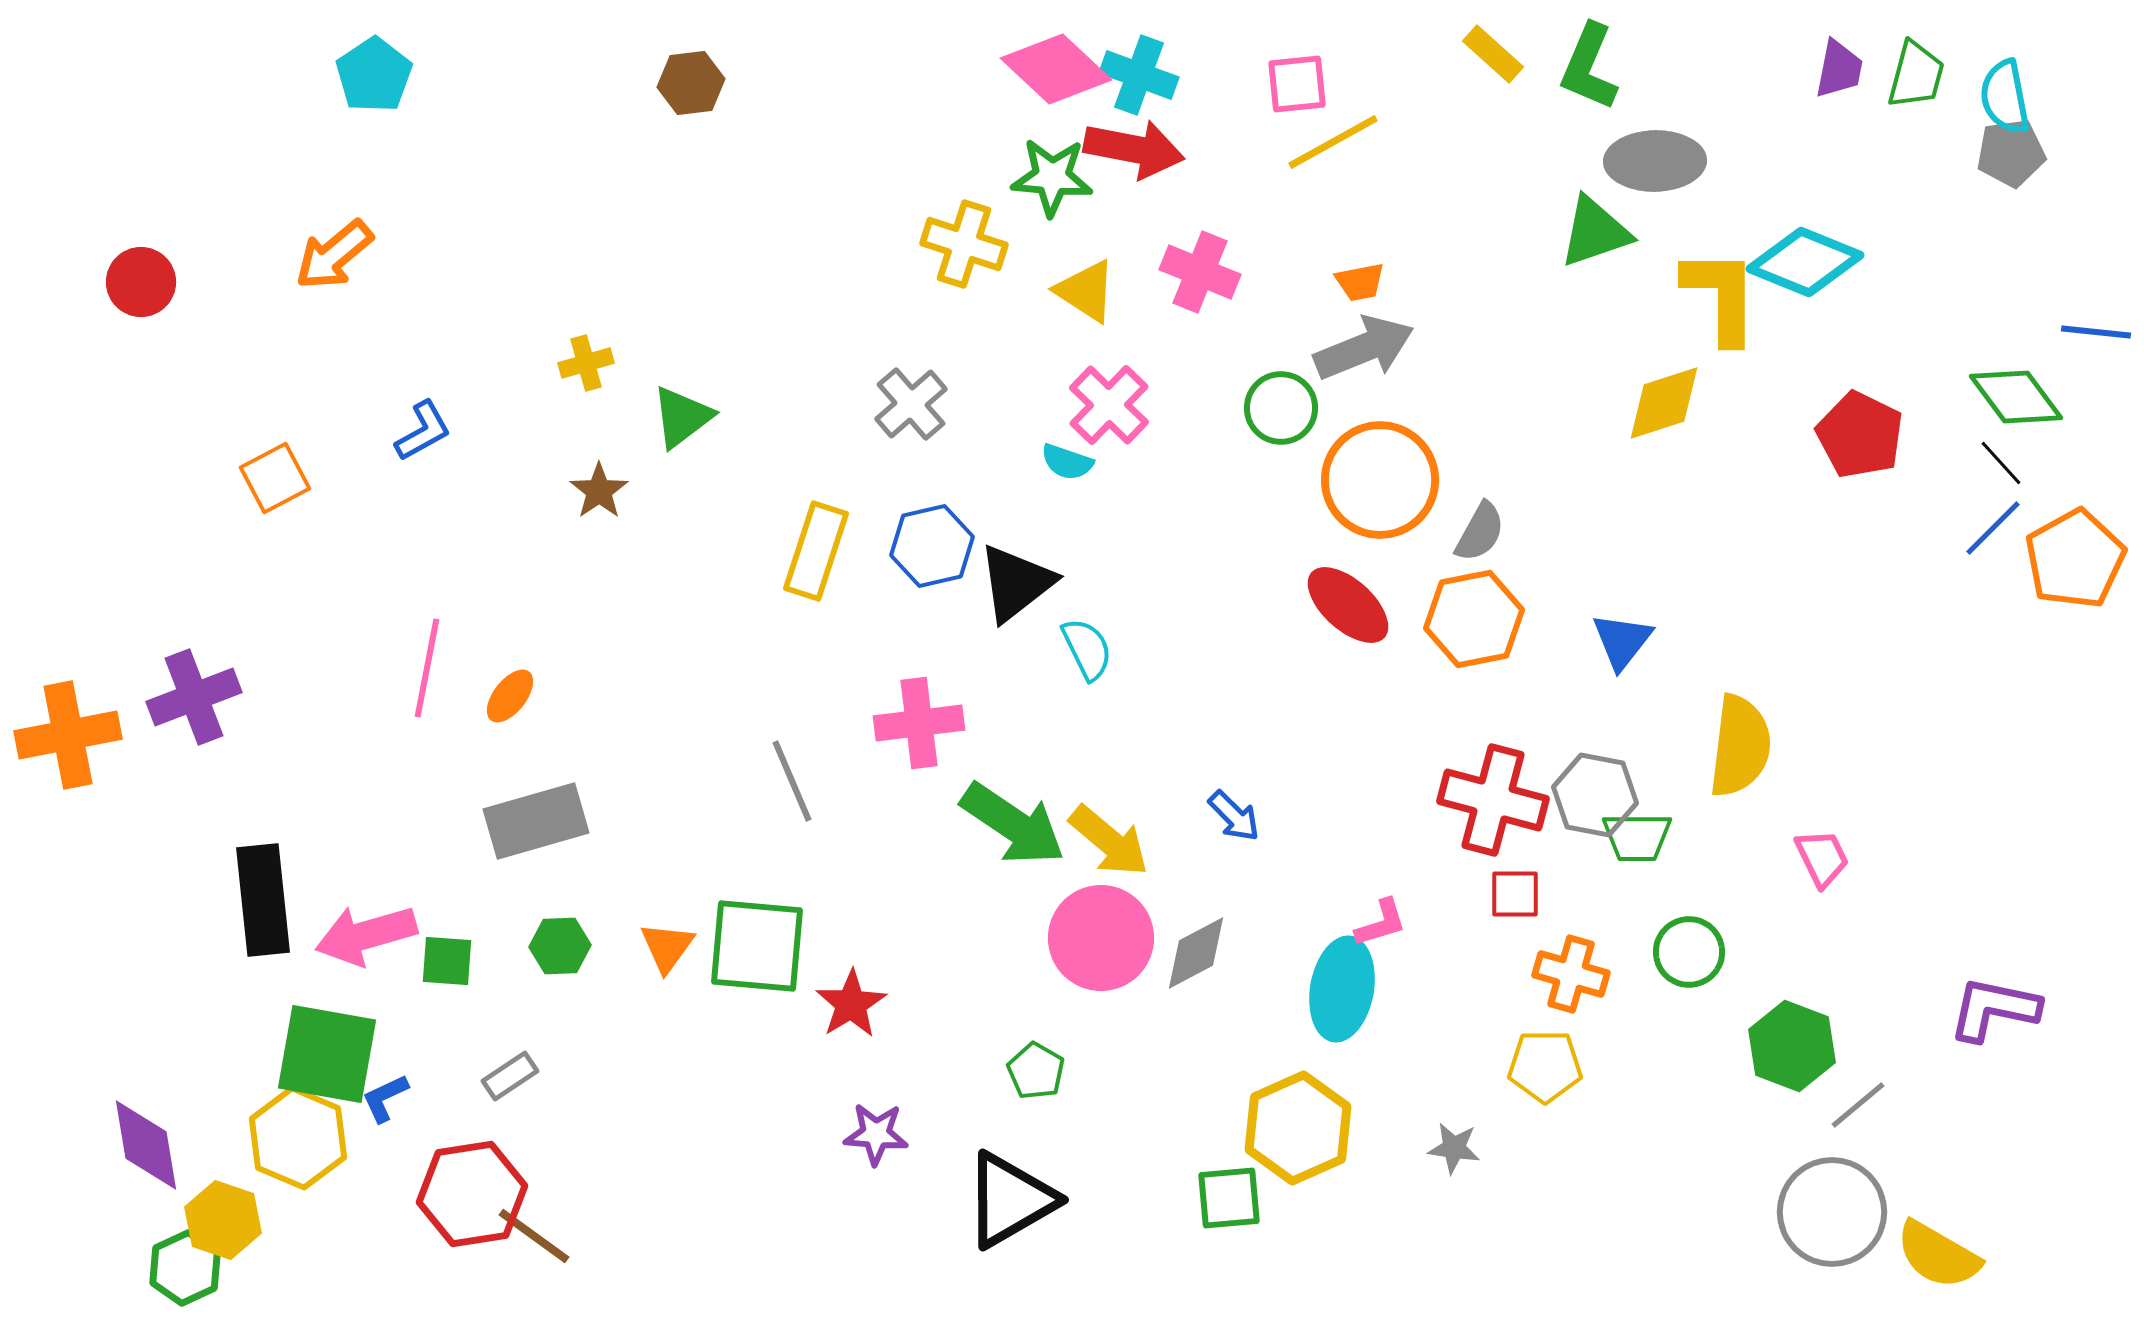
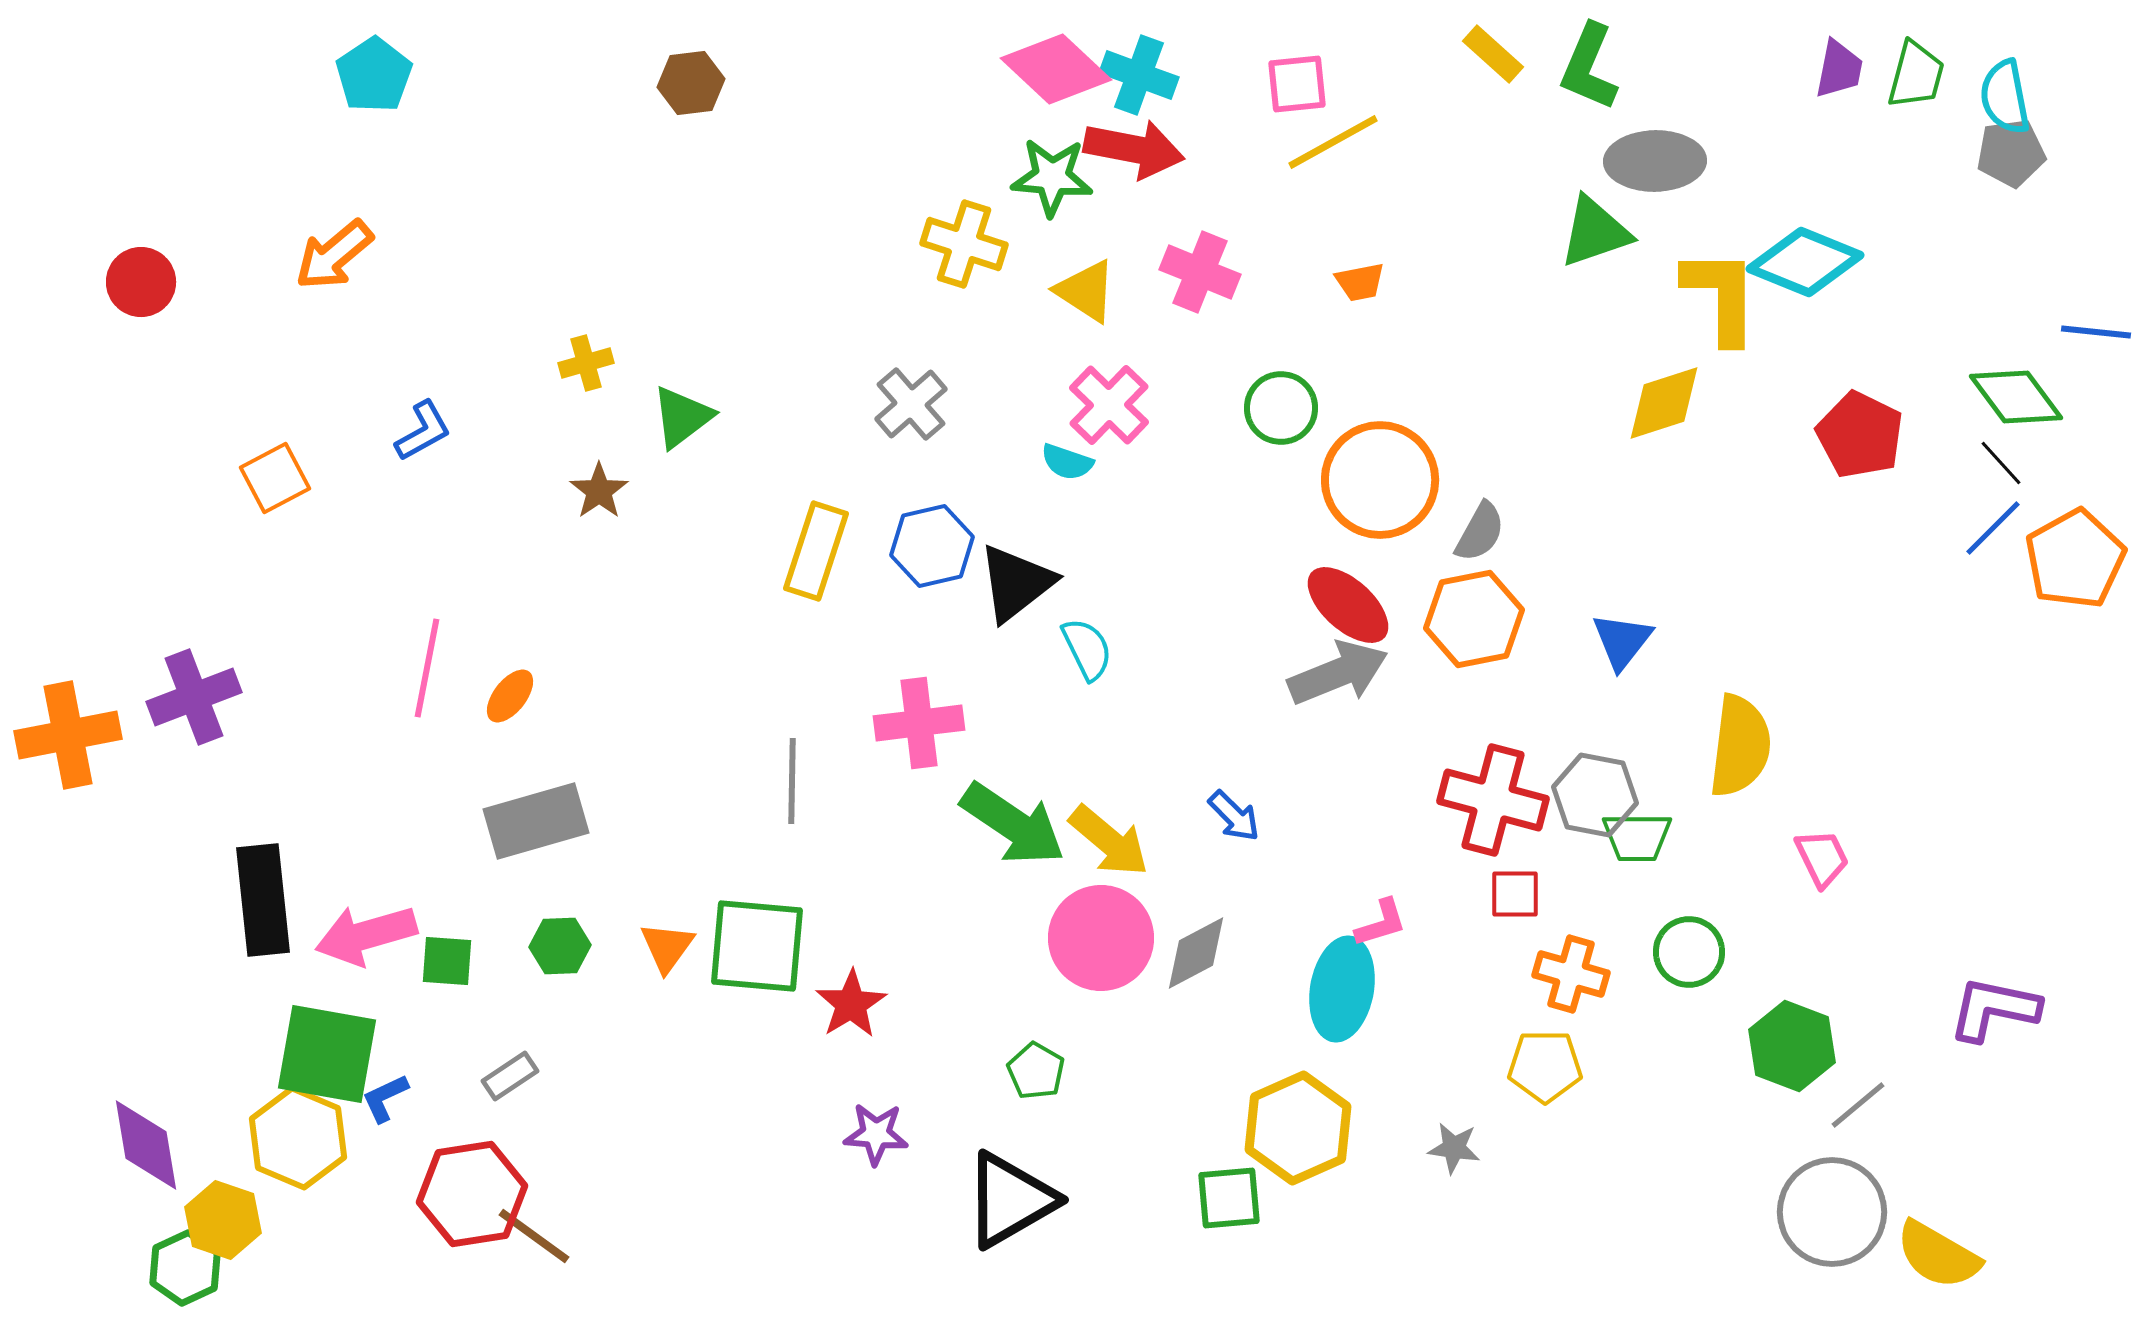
gray arrow at (1364, 348): moved 26 px left, 325 px down
gray line at (792, 781): rotated 24 degrees clockwise
